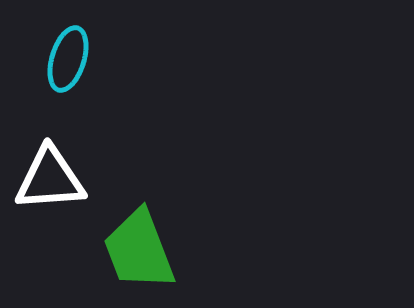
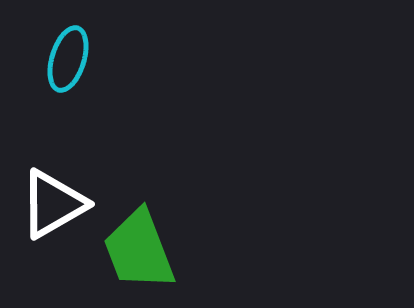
white triangle: moved 3 px right, 25 px down; rotated 26 degrees counterclockwise
